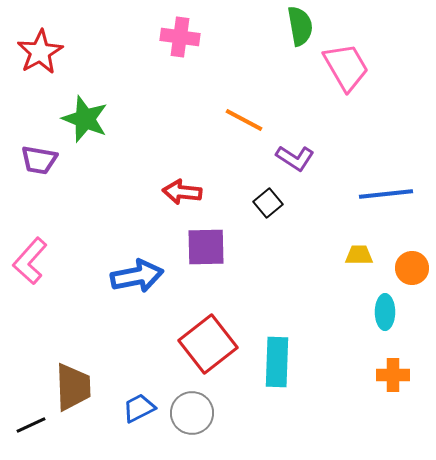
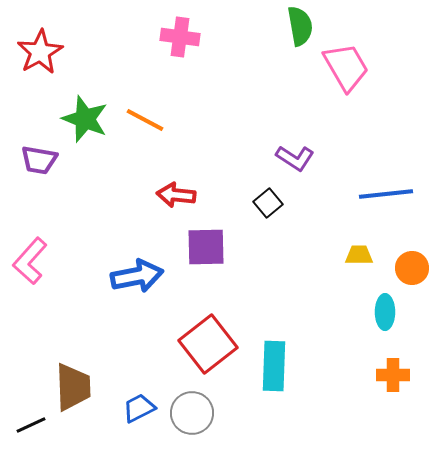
orange line: moved 99 px left
red arrow: moved 6 px left, 3 px down
cyan rectangle: moved 3 px left, 4 px down
